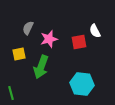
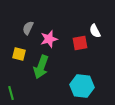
red square: moved 1 px right, 1 px down
yellow square: rotated 24 degrees clockwise
cyan hexagon: moved 2 px down
